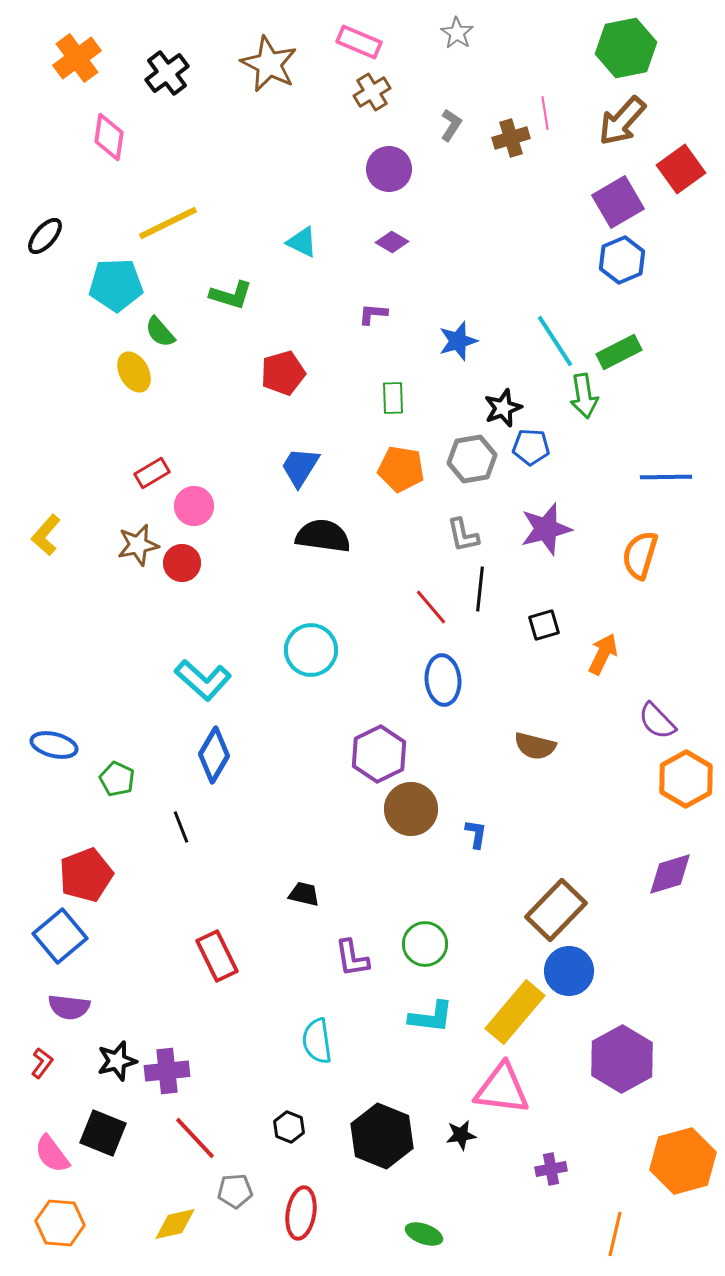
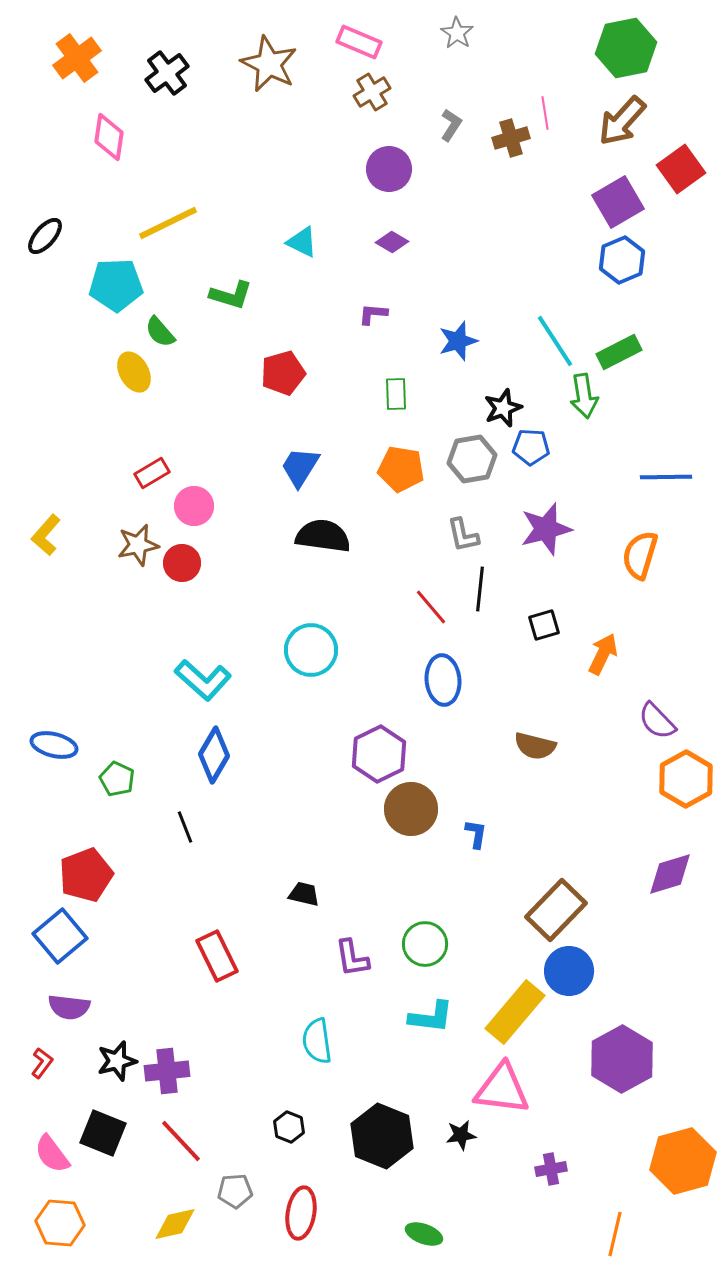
green rectangle at (393, 398): moved 3 px right, 4 px up
black line at (181, 827): moved 4 px right
red line at (195, 1138): moved 14 px left, 3 px down
